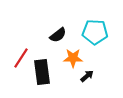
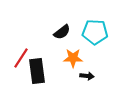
black semicircle: moved 4 px right, 3 px up
black rectangle: moved 5 px left, 1 px up
black arrow: rotated 48 degrees clockwise
